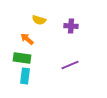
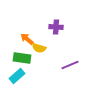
yellow semicircle: moved 28 px down
purple cross: moved 15 px left, 1 px down
cyan rectangle: moved 8 px left; rotated 42 degrees clockwise
